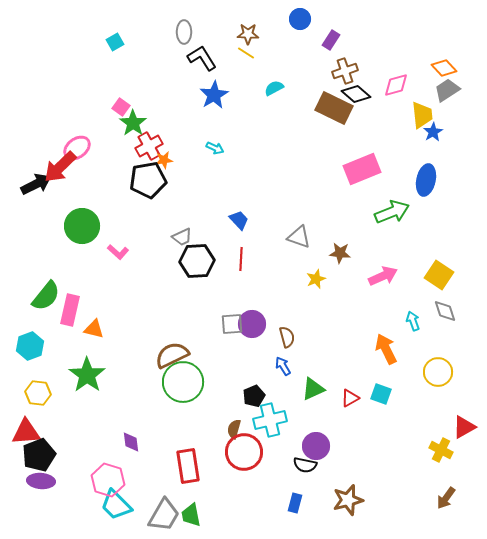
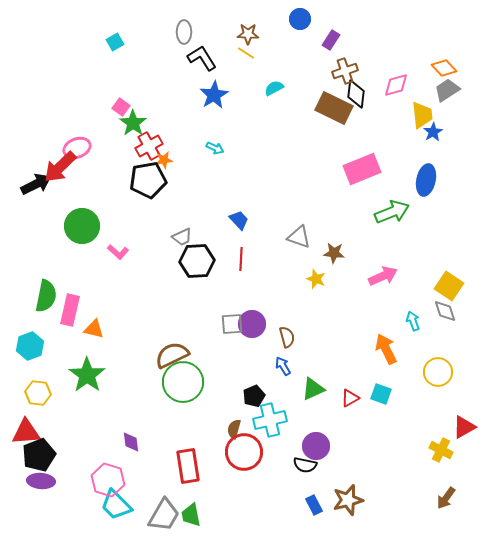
black diamond at (356, 94): rotated 56 degrees clockwise
pink ellipse at (77, 148): rotated 16 degrees clockwise
brown star at (340, 253): moved 6 px left
yellow square at (439, 275): moved 10 px right, 11 px down
yellow star at (316, 279): rotated 30 degrees counterclockwise
green semicircle at (46, 296): rotated 28 degrees counterclockwise
blue rectangle at (295, 503): moved 19 px right, 2 px down; rotated 42 degrees counterclockwise
